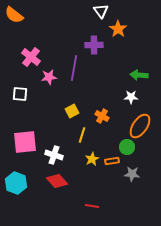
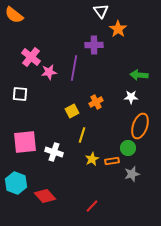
pink star: moved 5 px up
orange cross: moved 6 px left, 14 px up; rotated 32 degrees clockwise
orange ellipse: rotated 15 degrees counterclockwise
green circle: moved 1 px right, 1 px down
white cross: moved 3 px up
gray star: rotated 21 degrees counterclockwise
red diamond: moved 12 px left, 15 px down
red line: rotated 56 degrees counterclockwise
